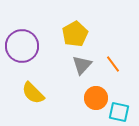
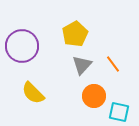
orange circle: moved 2 px left, 2 px up
